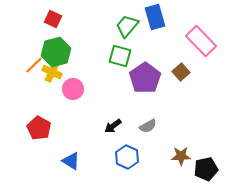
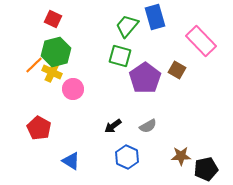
brown square: moved 4 px left, 2 px up; rotated 18 degrees counterclockwise
